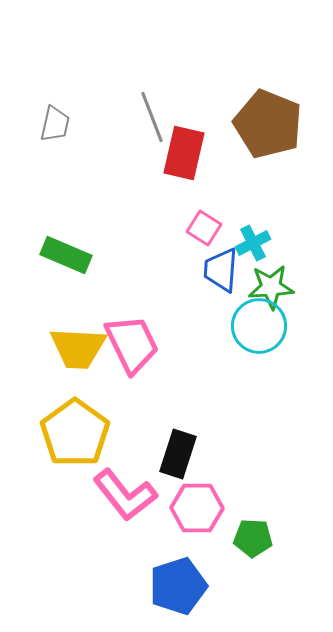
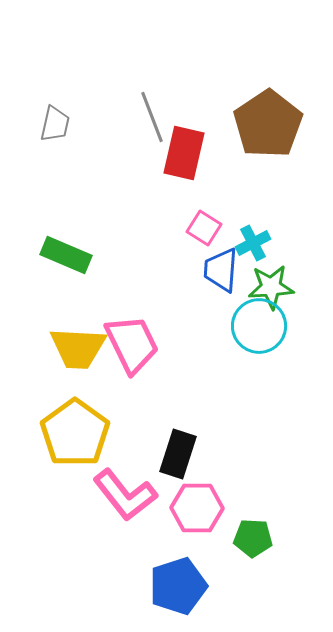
brown pentagon: rotated 16 degrees clockwise
